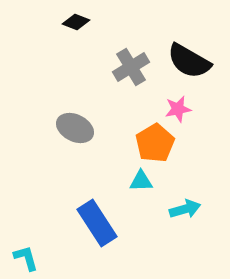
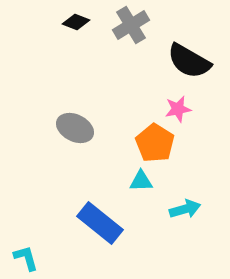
gray cross: moved 42 px up
orange pentagon: rotated 9 degrees counterclockwise
blue rectangle: moved 3 px right; rotated 18 degrees counterclockwise
